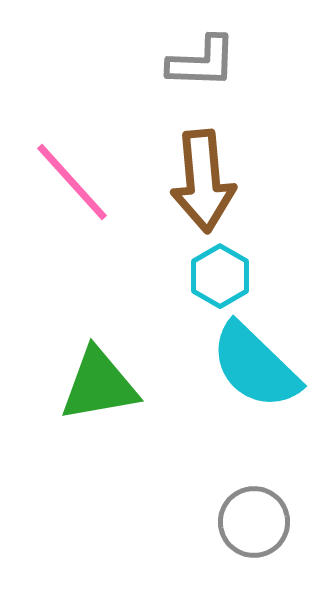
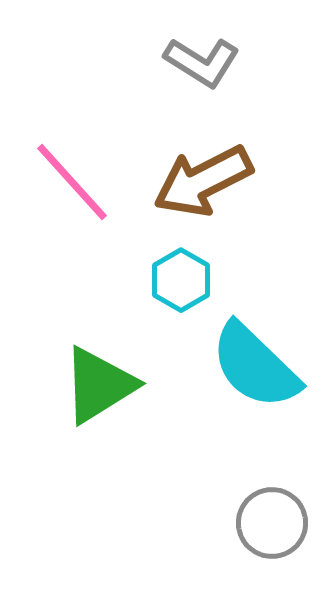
gray L-shape: rotated 30 degrees clockwise
brown arrow: rotated 68 degrees clockwise
cyan hexagon: moved 39 px left, 4 px down
green triangle: rotated 22 degrees counterclockwise
gray circle: moved 18 px right, 1 px down
